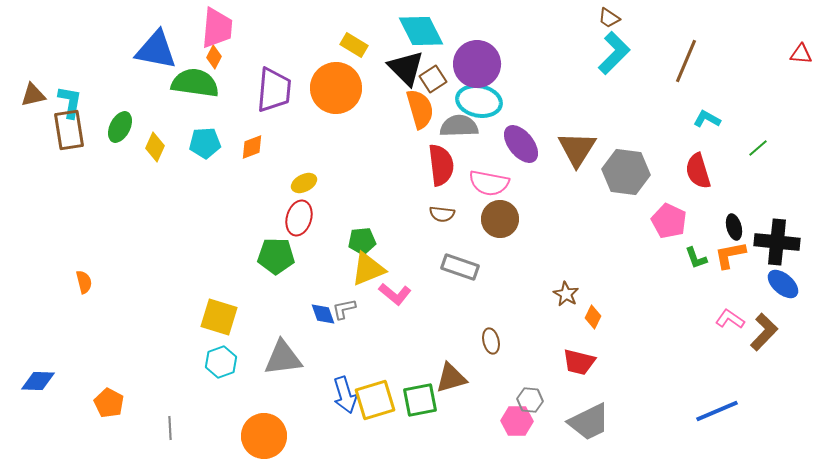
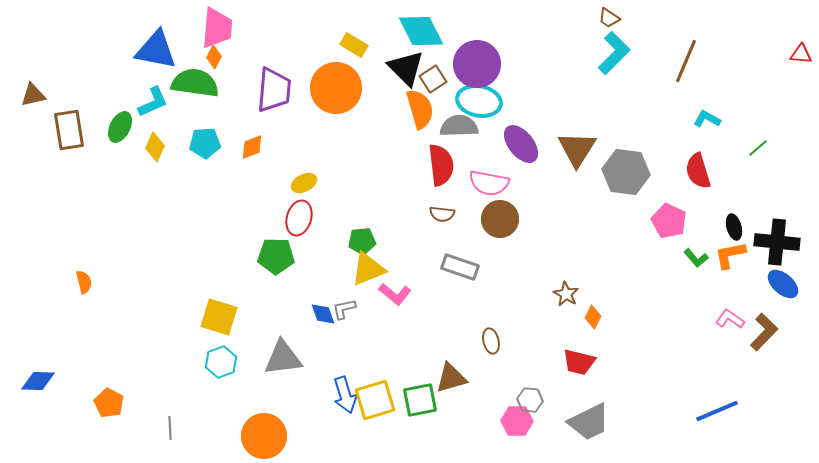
cyan L-shape at (70, 102): moved 83 px right; rotated 56 degrees clockwise
green L-shape at (696, 258): rotated 20 degrees counterclockwise
